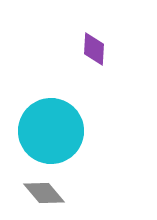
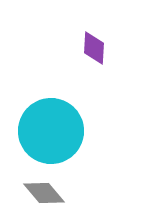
purple diamond: moved 1 px up
